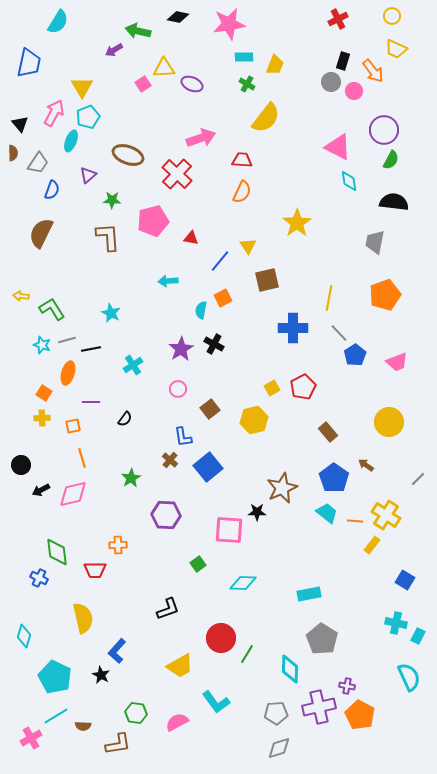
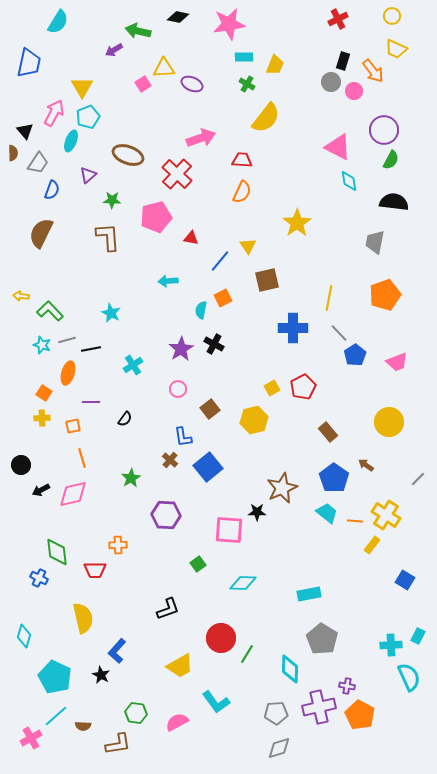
black triangle at (20, 124): moved 5 px right, 7 px down
pink pentagon at (153, 221): moved 3 px right, 4 px up
green L-shape at (52, 309): moved 2 px left, 2 px down; rotated 12 degrees counterclockwise
cyan cross at (396, 623): moved 5 px left, 22 px down; rotated 15 degrees counterclockwise
cyan line at (56, 716): rotated 10 degrees counterclockwise
